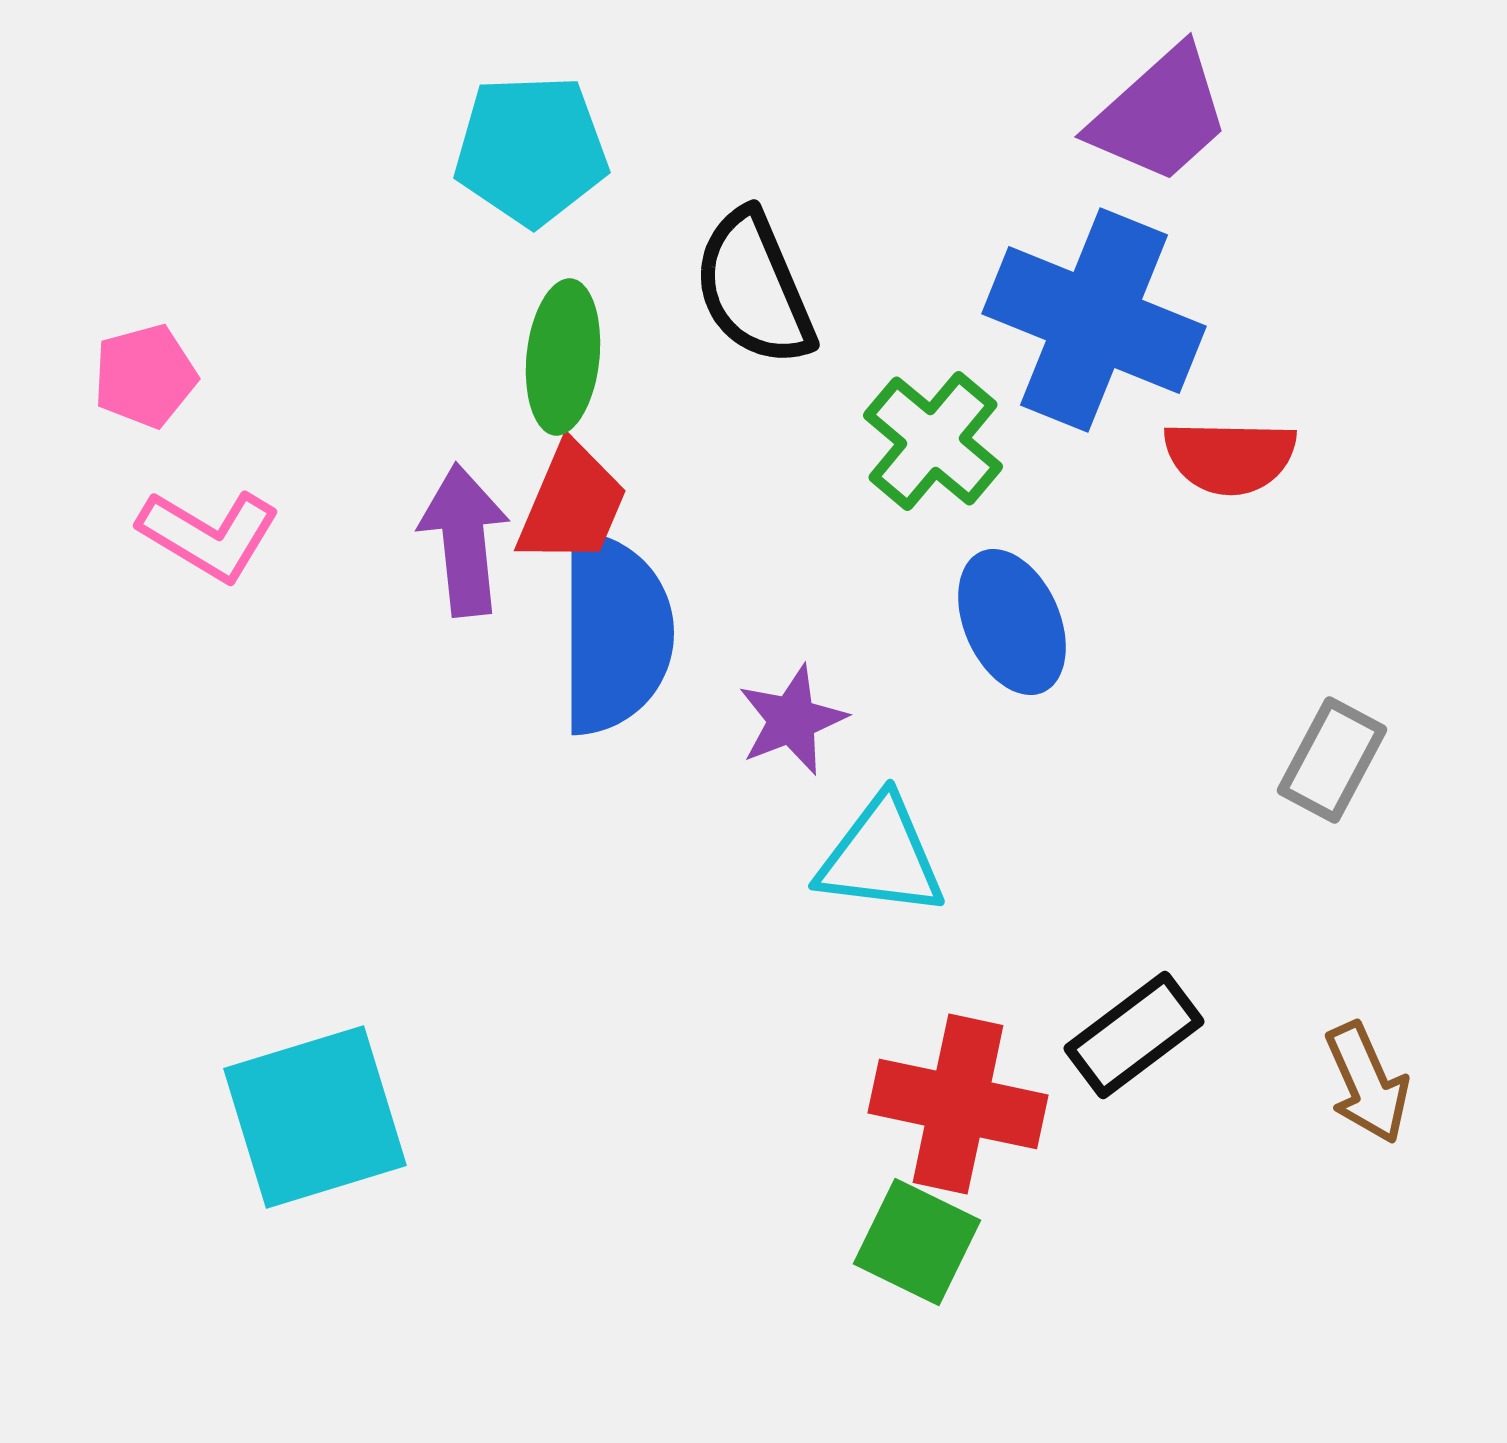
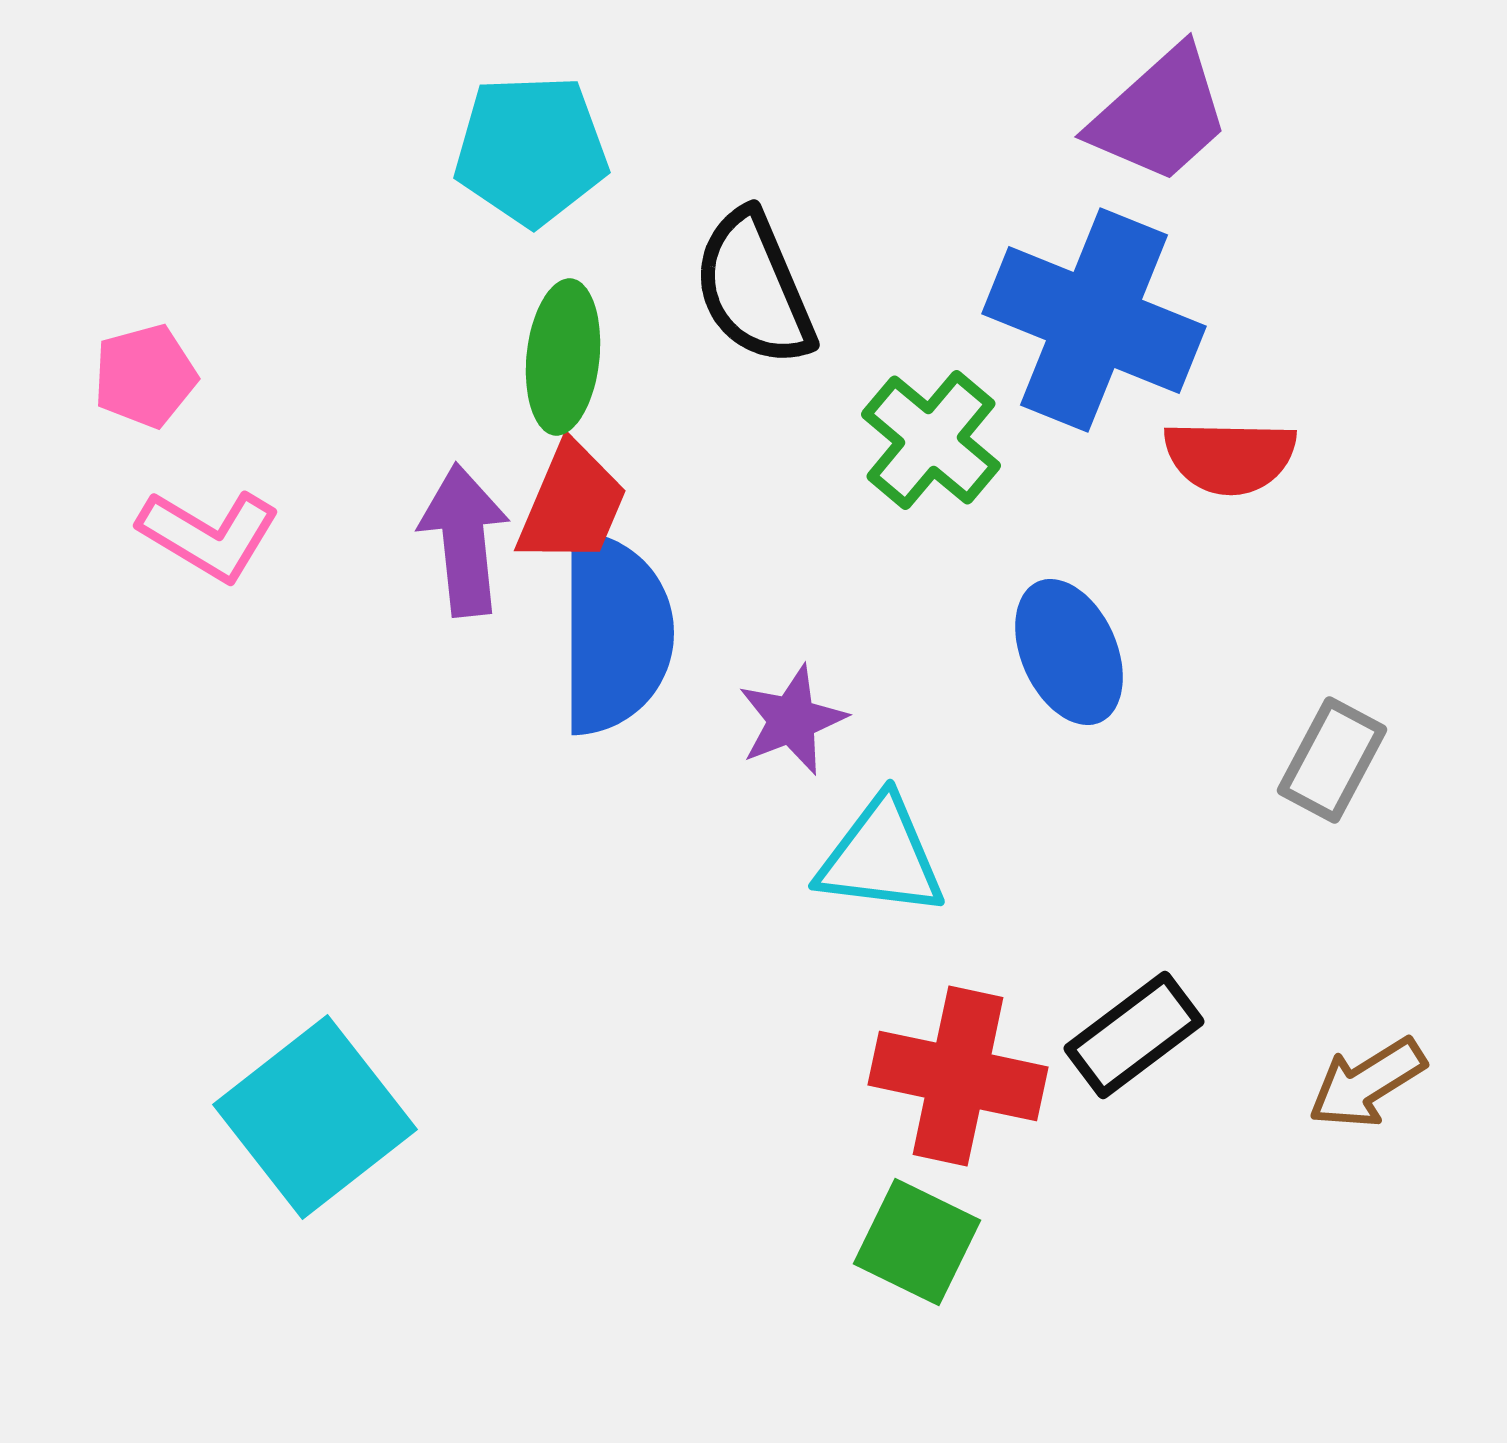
green cross: moved 2 px left, 1 px up
blue ellipse: moved 57 px right, 30 px down
brown arrow: rotated 82 degrees clockwise
red cross: moved 28 px up
cyan square: rotated 21 degrees counterclockwise
